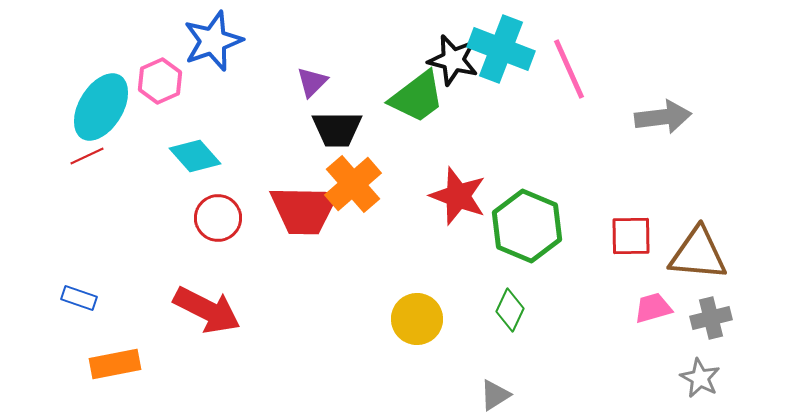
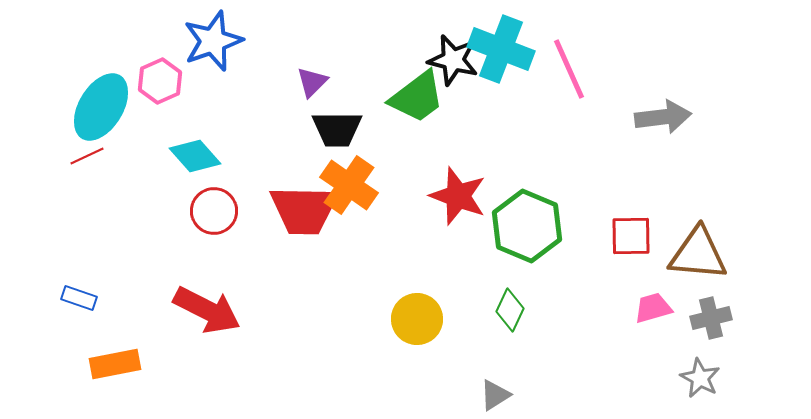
orange cross: moved 4 px left, 1 px down; rotated 14 degrees counterclockwise
red circle: moved 4 px left, 7 px up
